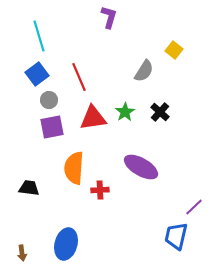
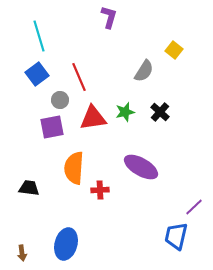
gray circle: moved 11 px right
green star: rotated 18 degrees clockwise
